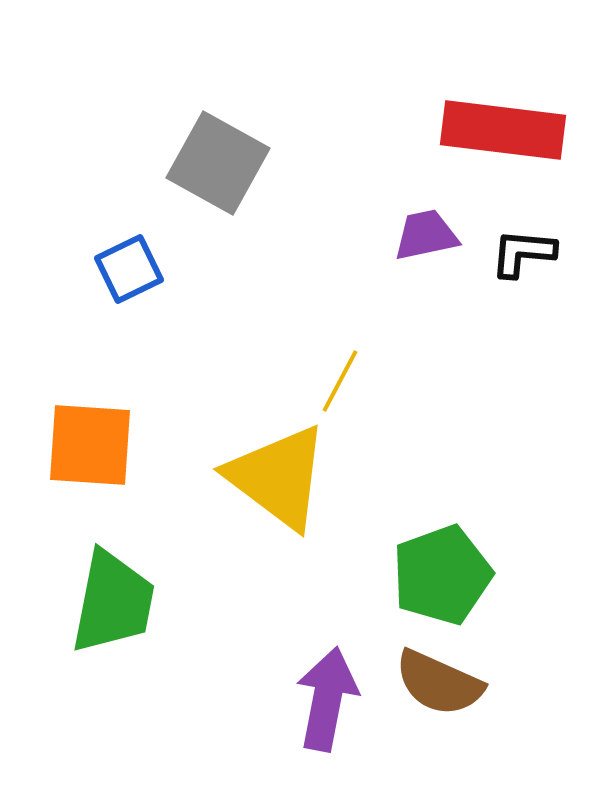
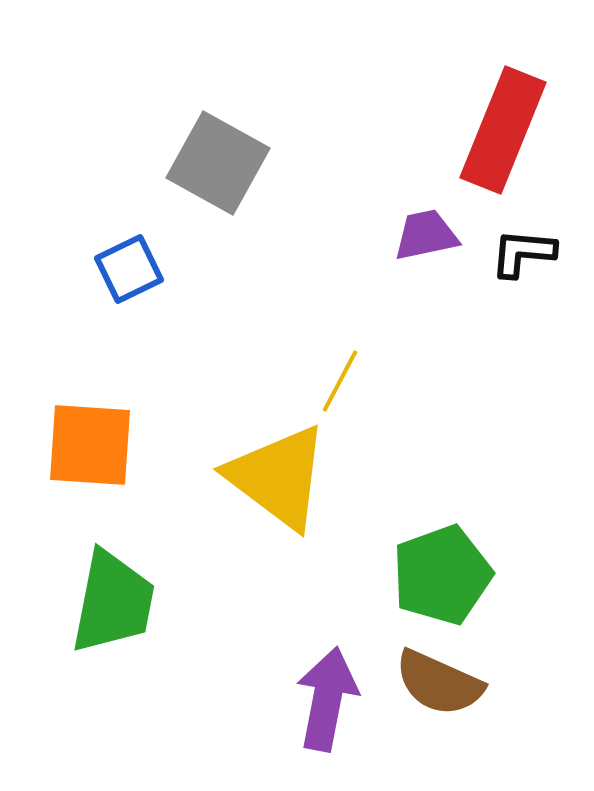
red rectangle: rotated 75 degrees counterclockwise
